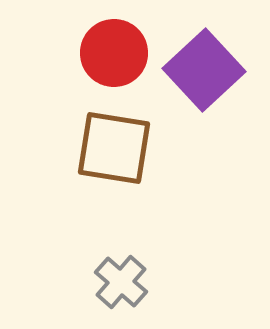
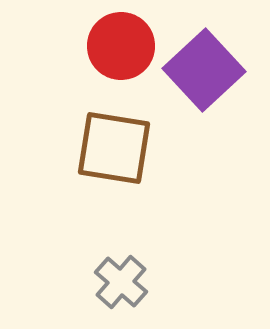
red circle: moved 7 px right, 7 px up
